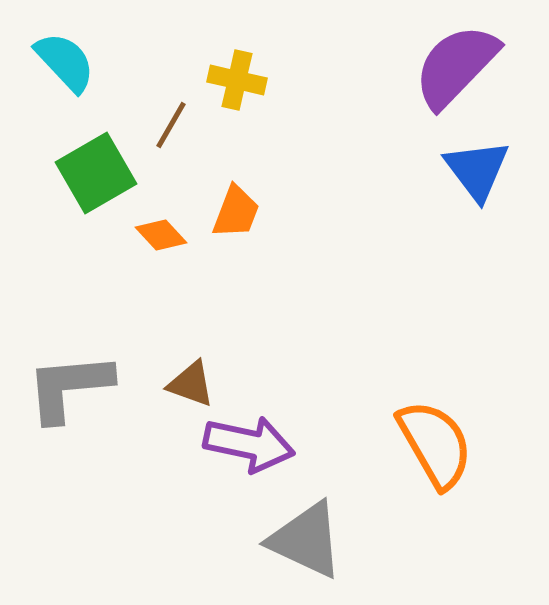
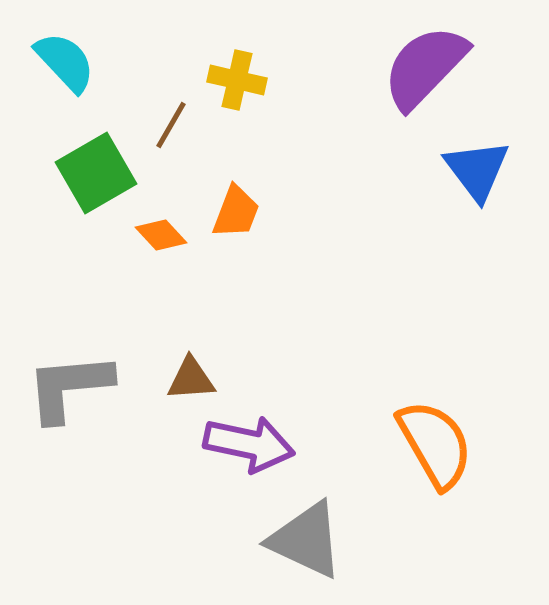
purple semicircle: moved 31 px left, 1 px down
brown triangle: moved 5 px up; rotated 24 degrees counterclockwise
